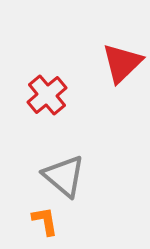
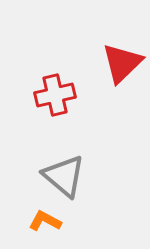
red cross: moved 8 px right; rotated 27 degrees clockwise
orange L-shape: rotated 52 degrees counterclockwise
